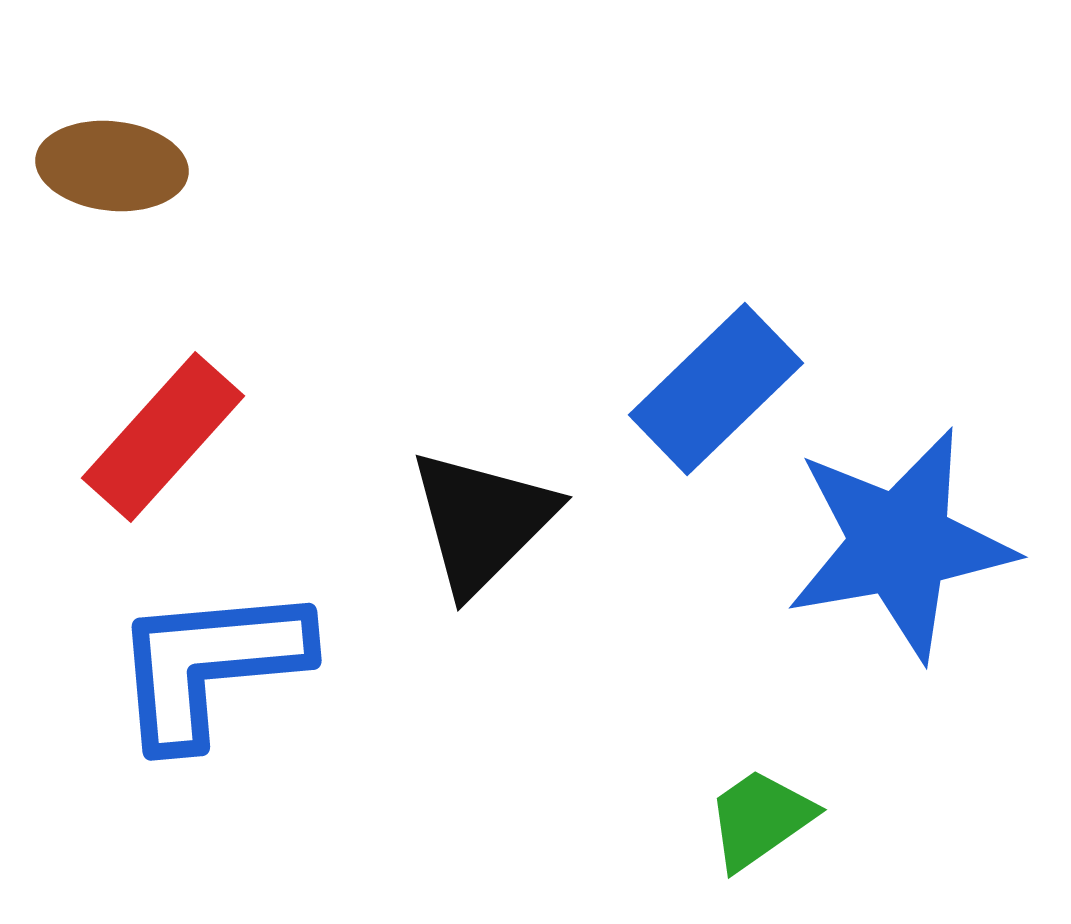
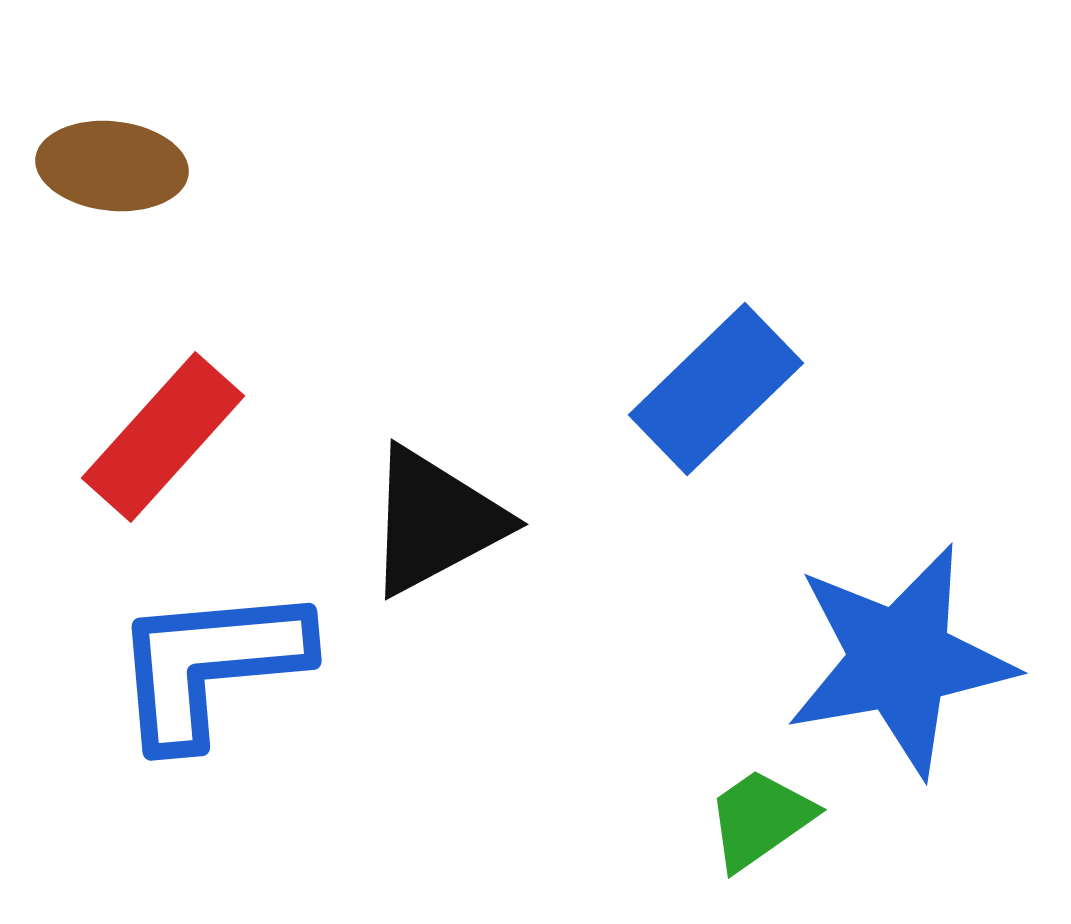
black triangle: moved 47 px left; rotated 17 degrees clockwise
blue star: moved 116 px down
